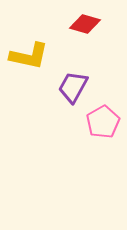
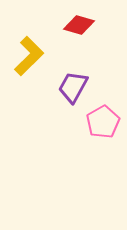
red diamond: moved 6 px left, 1 px down
yellow L-shape: rotated 57 degrees counterclockwise
